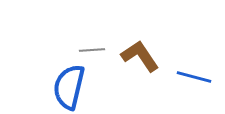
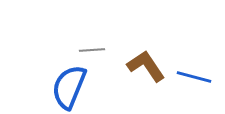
brown L-shape: moved 6 px right, 10 px down
blue semicircle: rotated 9 degrees clockwise
